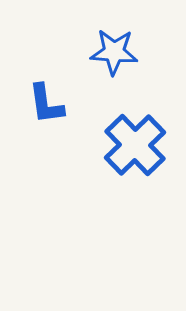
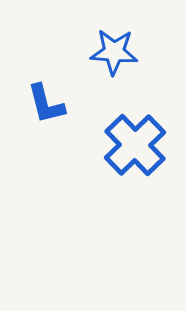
blue L-shape: rotated 6 degrees counterclockwise
